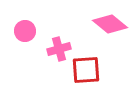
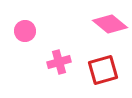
pink cross: moved 13 px down
red square: moved 17 px right; rotated 12 degrees counterclockwise
